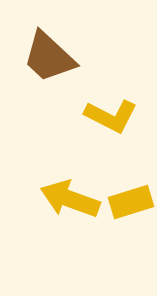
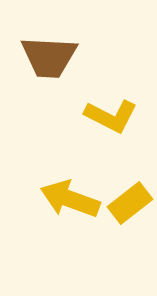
brown trapezoid: rotated 40 degrees counterclockwise
yellow rectangle: moved 1 px left, 1 px down; rotated 21 degrees counterclockwise
